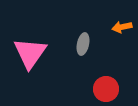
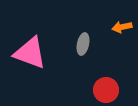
pink triangle: rotated 45 degrees counterclockwise
red circle: moved 1 px down
